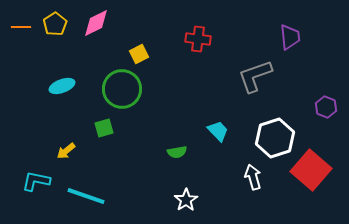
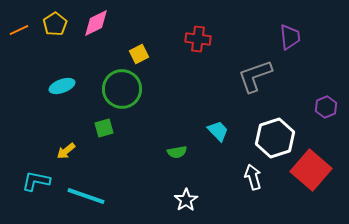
orange line: moved 2 px left, 3 px down; rotated 24 degrees counterclockwise
purple hexagon: rotated 15 degrees clockwise
